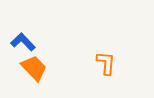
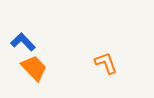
orange L-shape: rotated 25 degrees counterclockwise
